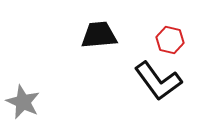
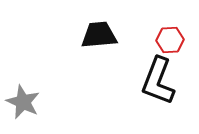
red hexagon: rotated 16 degrees counterclockwise
black L-shape: rotated 57 degrees clockwise
